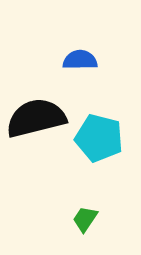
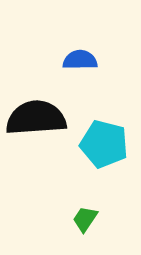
black semicircle: rotated 10 degrees clockwise
cyan pentagon: moved 5 px right, 6 px down
